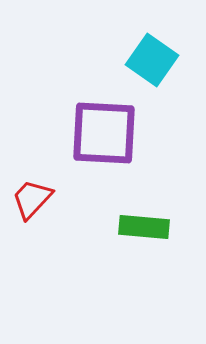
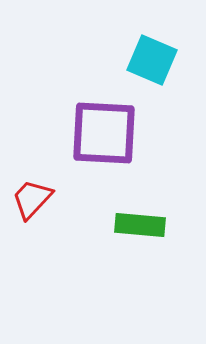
cyan square: rotated 12 degrees counterclockwise
green rectangle: moved 4 px left, 2 px up
